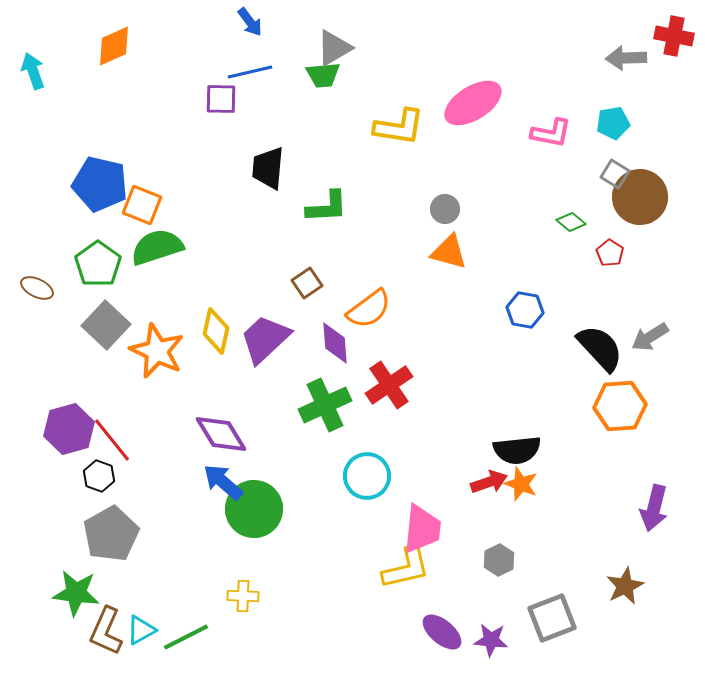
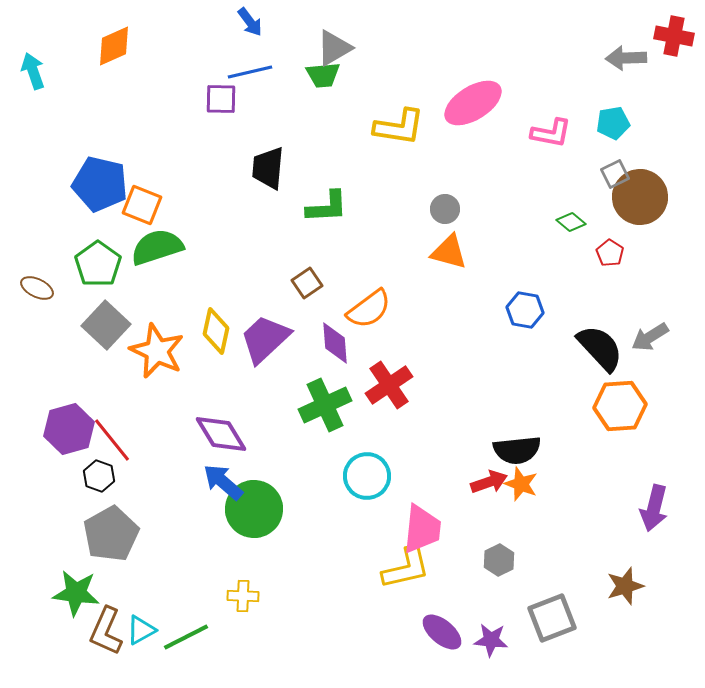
gray square at (615, 174): rotated 32 degrees clockwise
brown star at (625, 586): rotated 9 degrees clockwise
